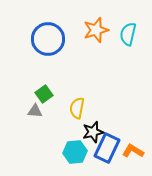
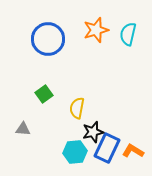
gray triangle: moved 12 px left, 18 px down
